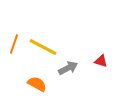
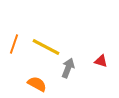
yellow line: moved 3 px right
gray arrow: rotated 42 degrees counterclockwise
